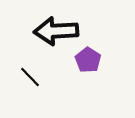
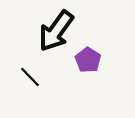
black arrow: rotated 51 degrees counterclockwise
